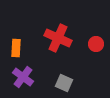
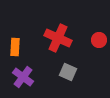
red circle: moved 3 px right, 4 px up
orange rectangle: moved 1 px left, 1 px up
gray square: moved 4 px right, 11 px up
